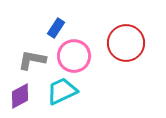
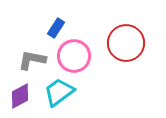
cyan trapezoid: moved 3 px left, 1 px down; rotated 12 degrees counterclockwise
